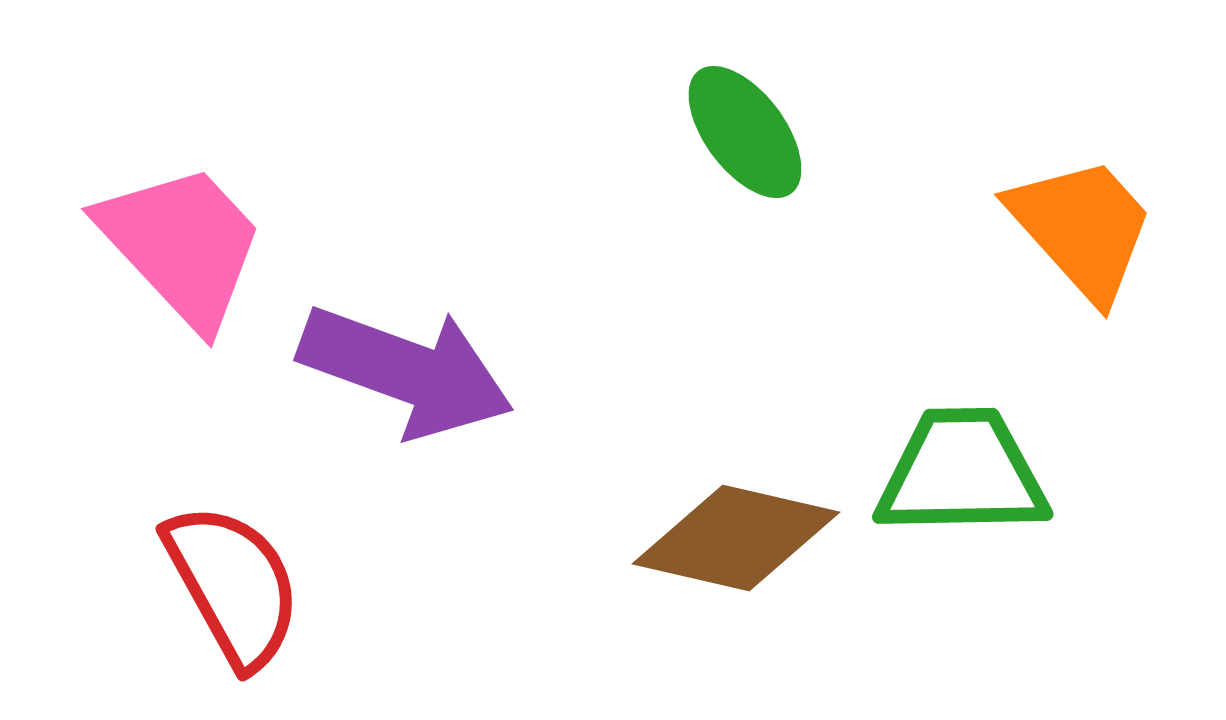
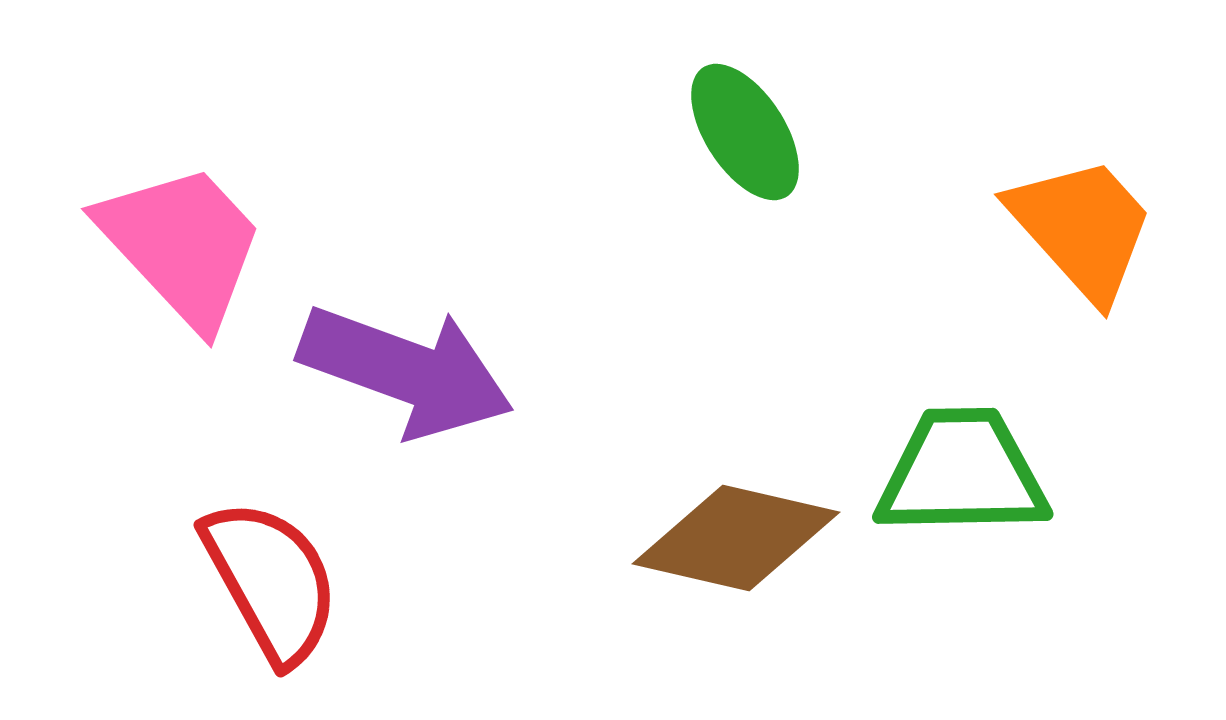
green ellipse: rotated 4 degrees clockwise
red semicircle: moved 38 px right, 4 px up
